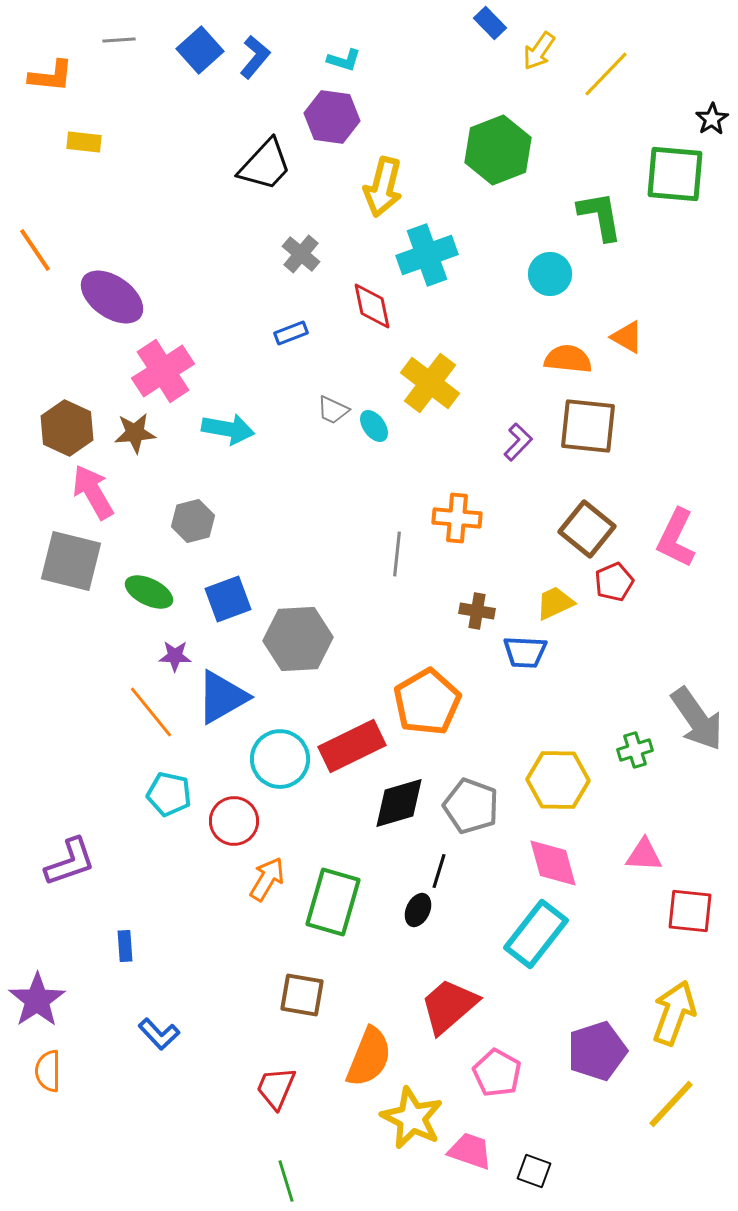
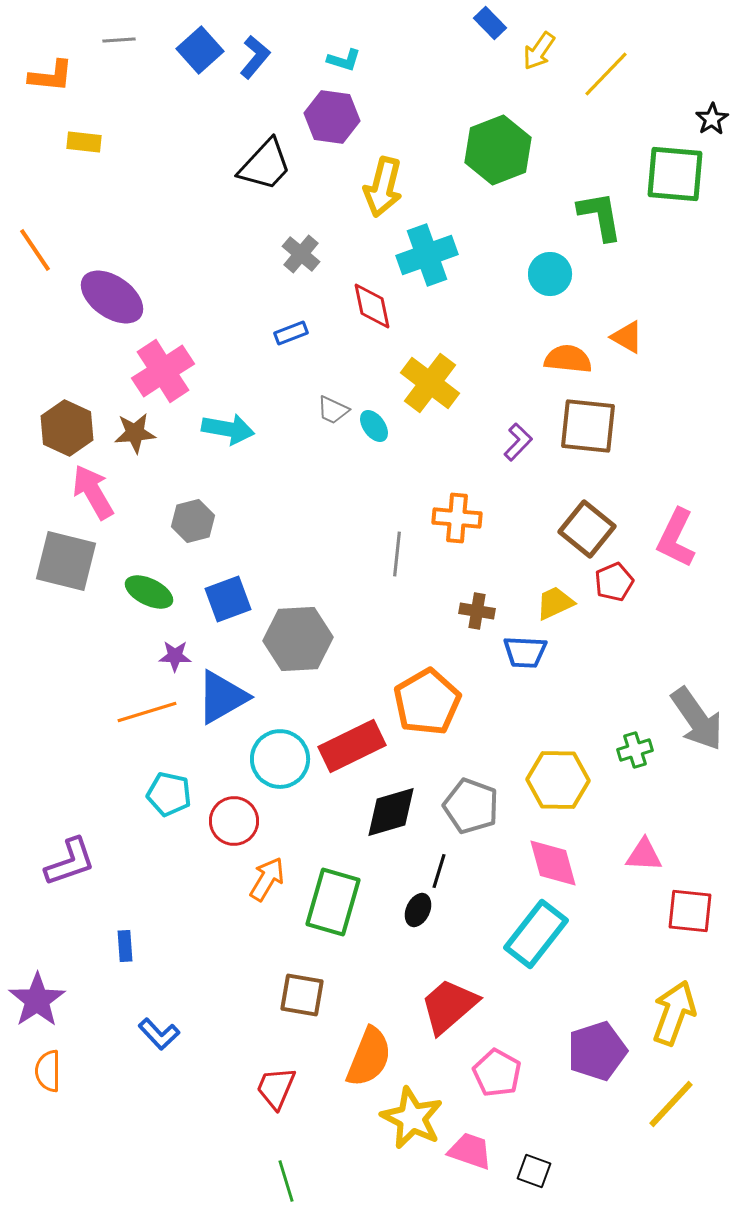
gray square at (71, 561): moved 5 px left
orange line at (151, 712): moved 4 px left; rotated 68 degrees counterclockwise
black diamond at (399, 803): moved 8 px left, 9 px down
